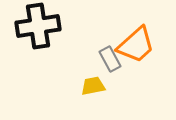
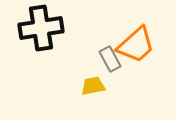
black cross: moved 3 px right, 2 px down
